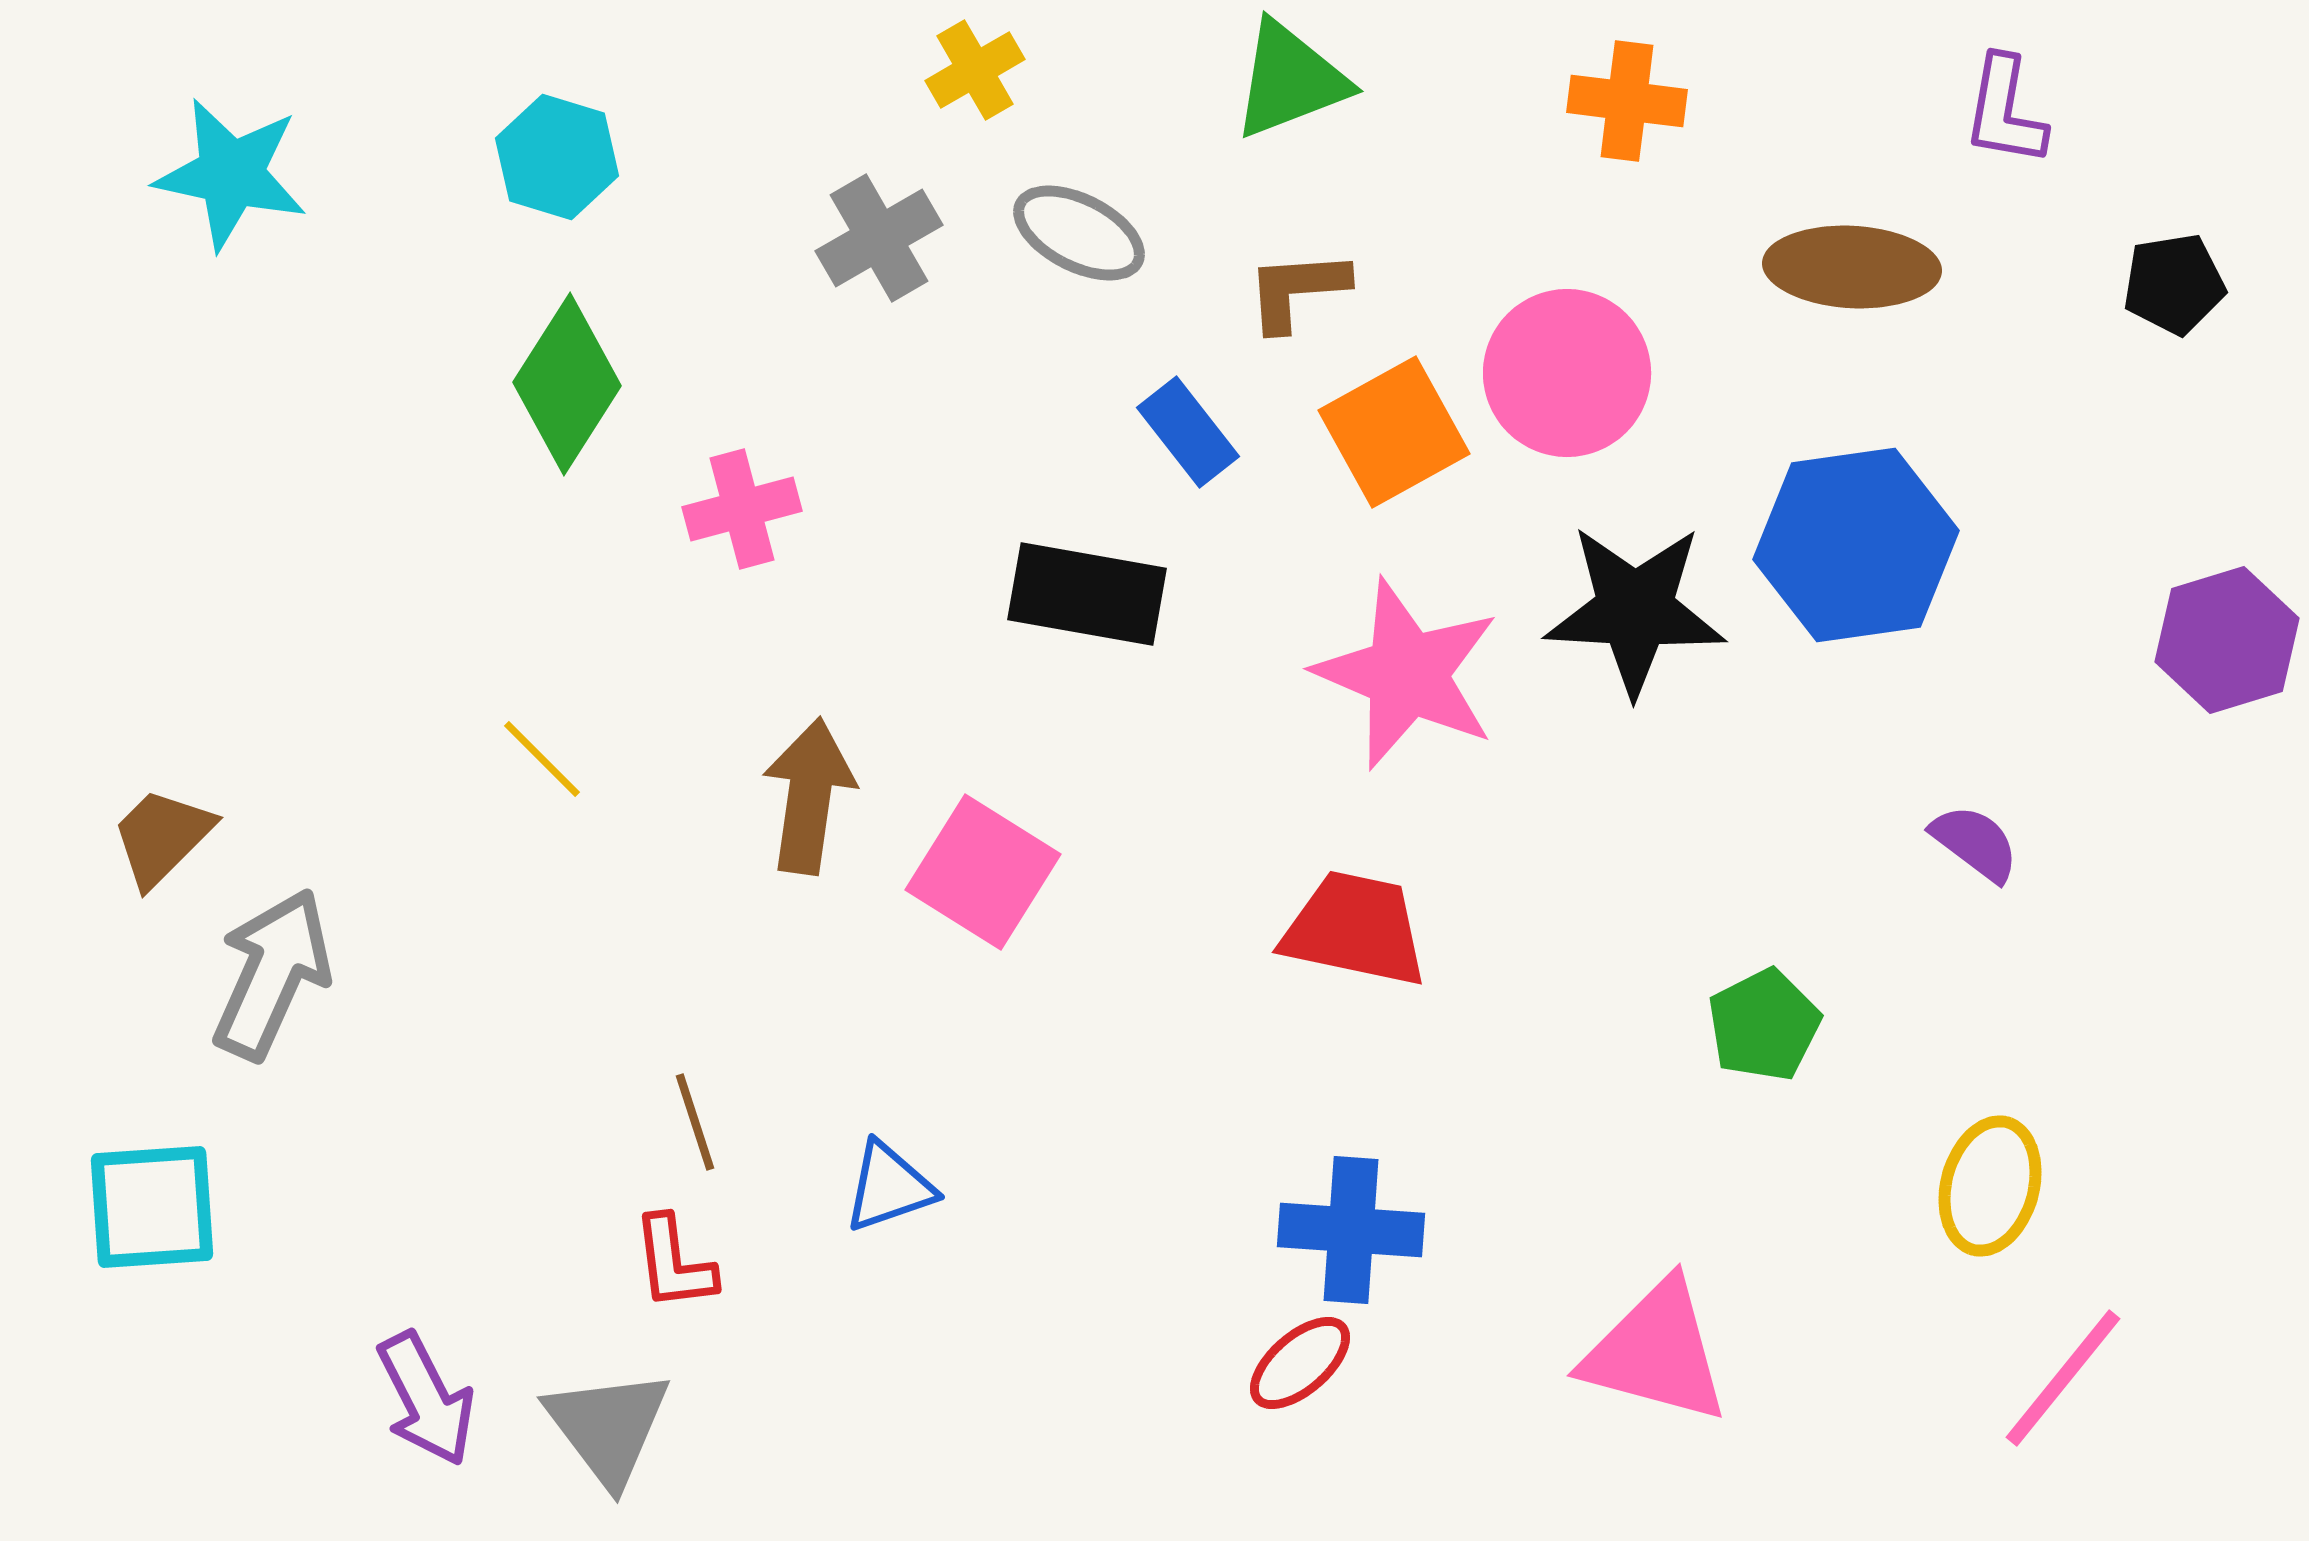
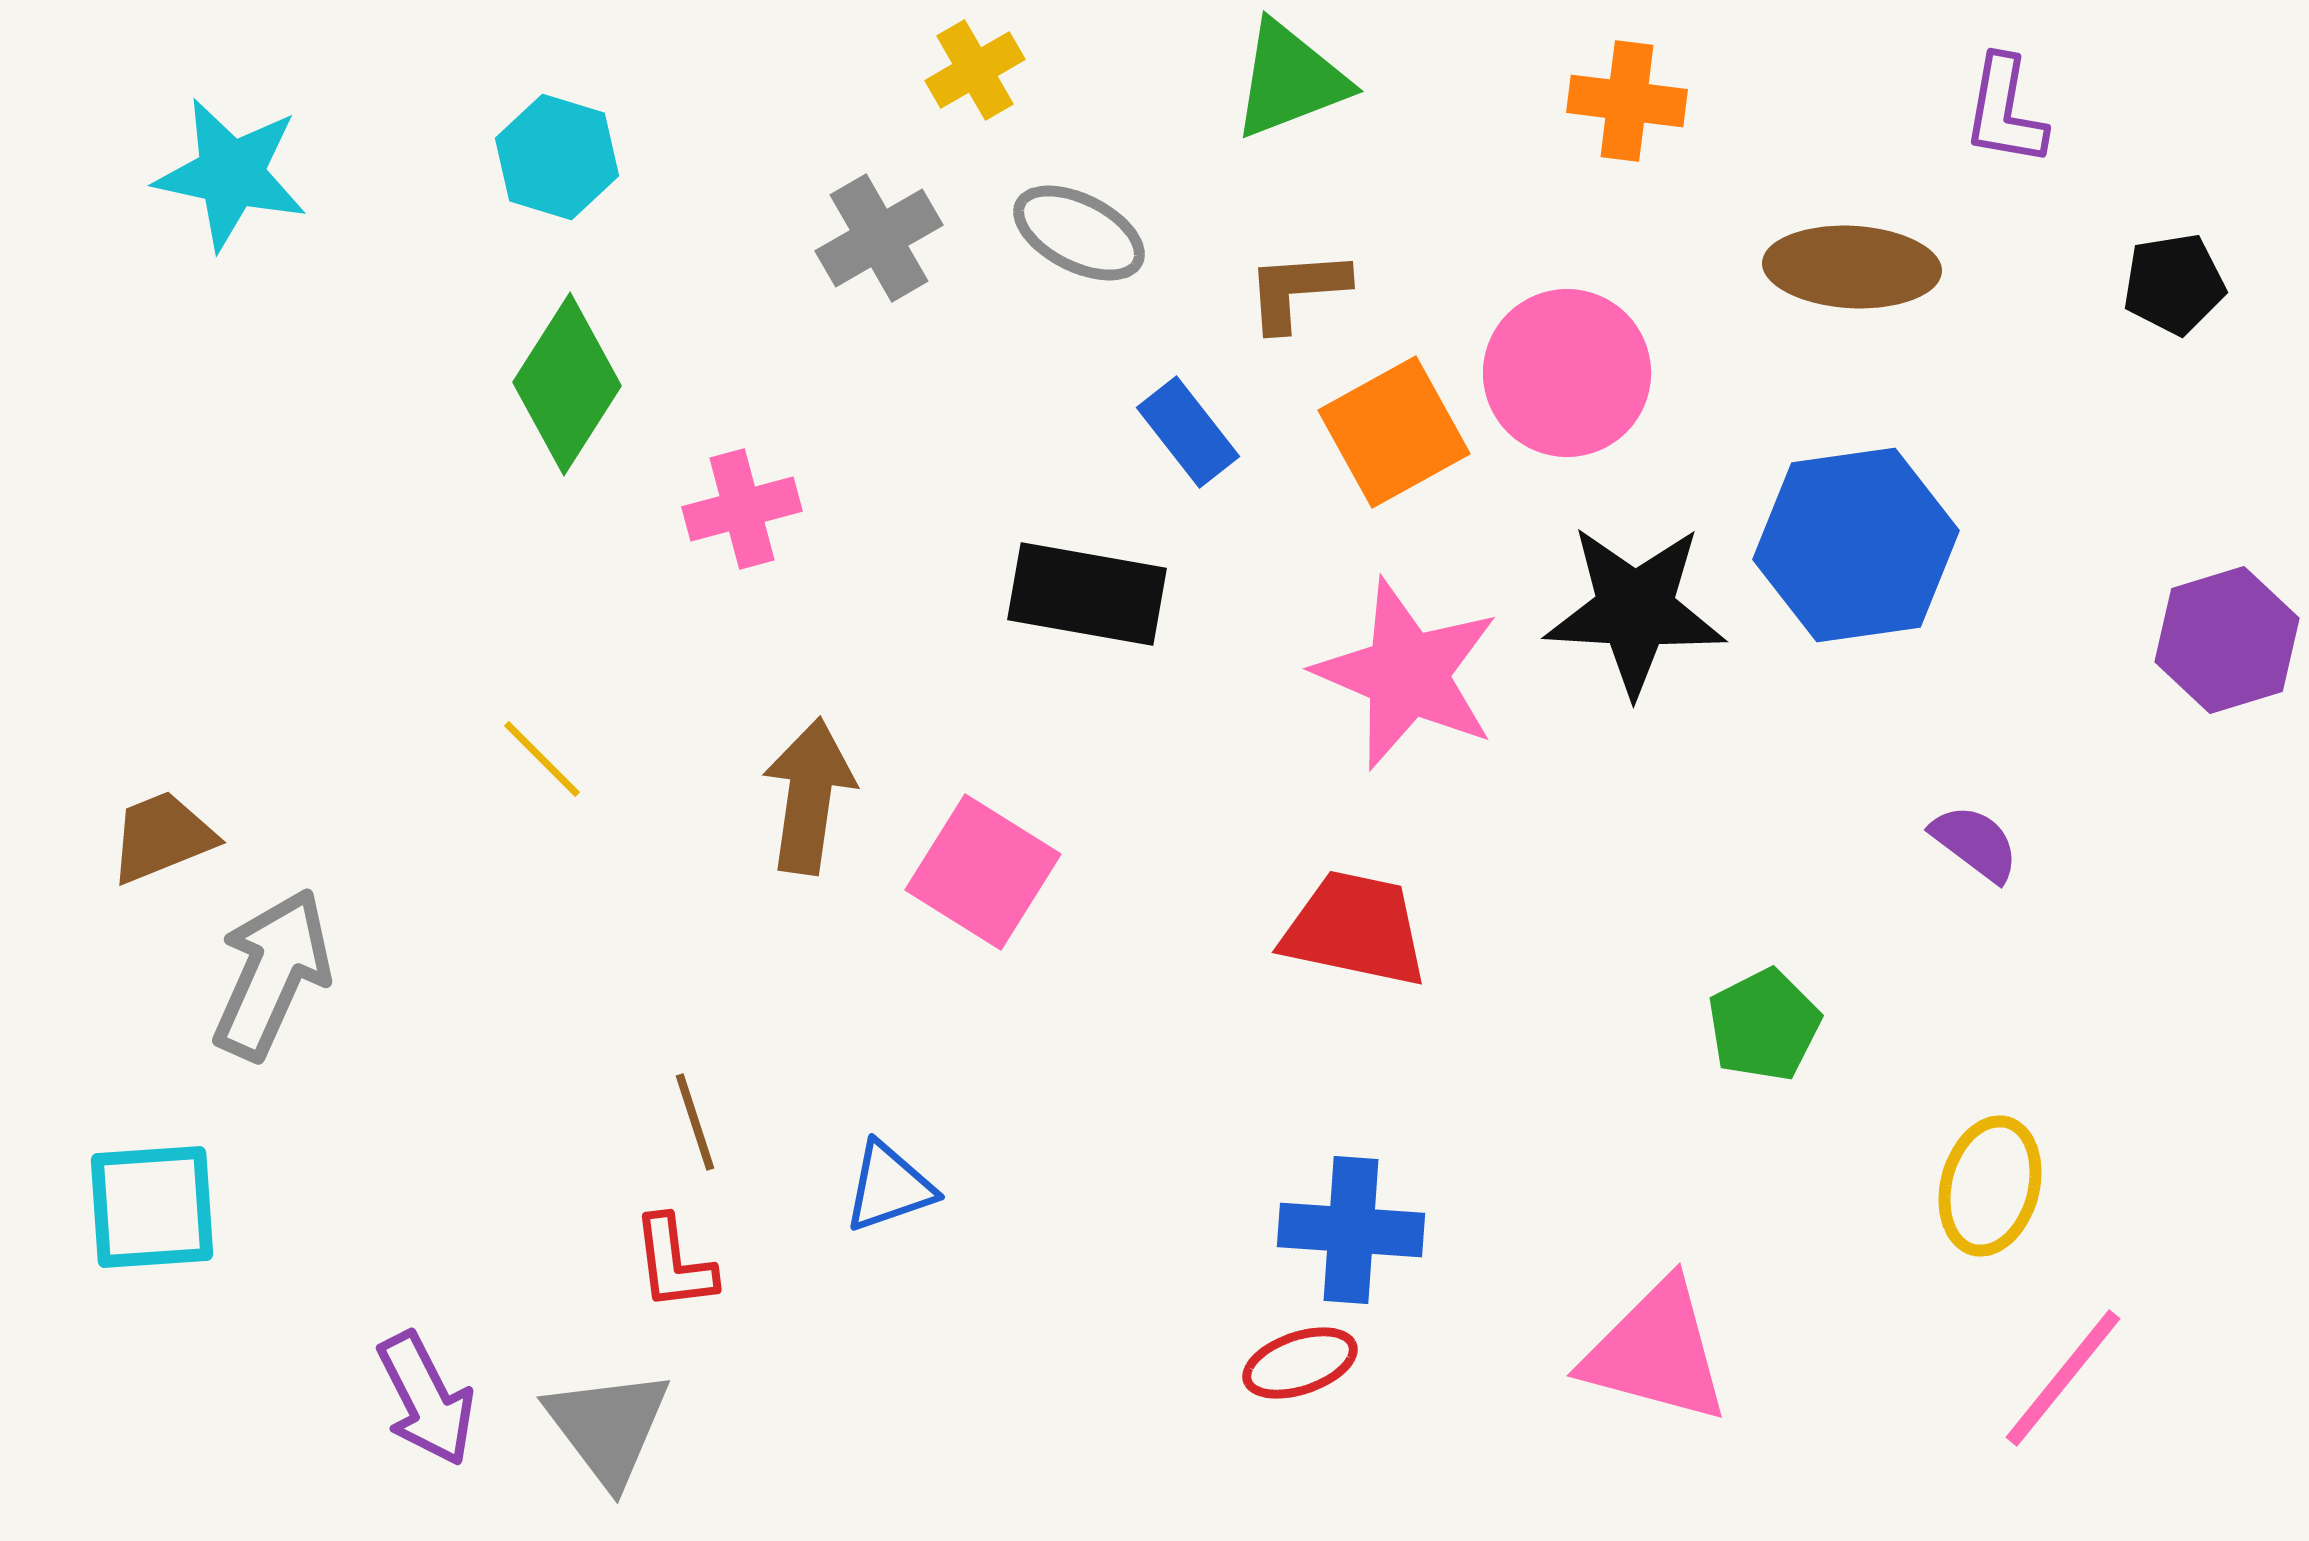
brown trapezoid: rotated 23 degrees clockwise
red ellipse: rotated 22 degrees clockwise
